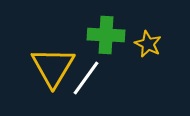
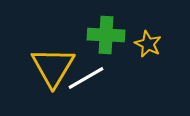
white line: rotated 24 degrees clockwise
